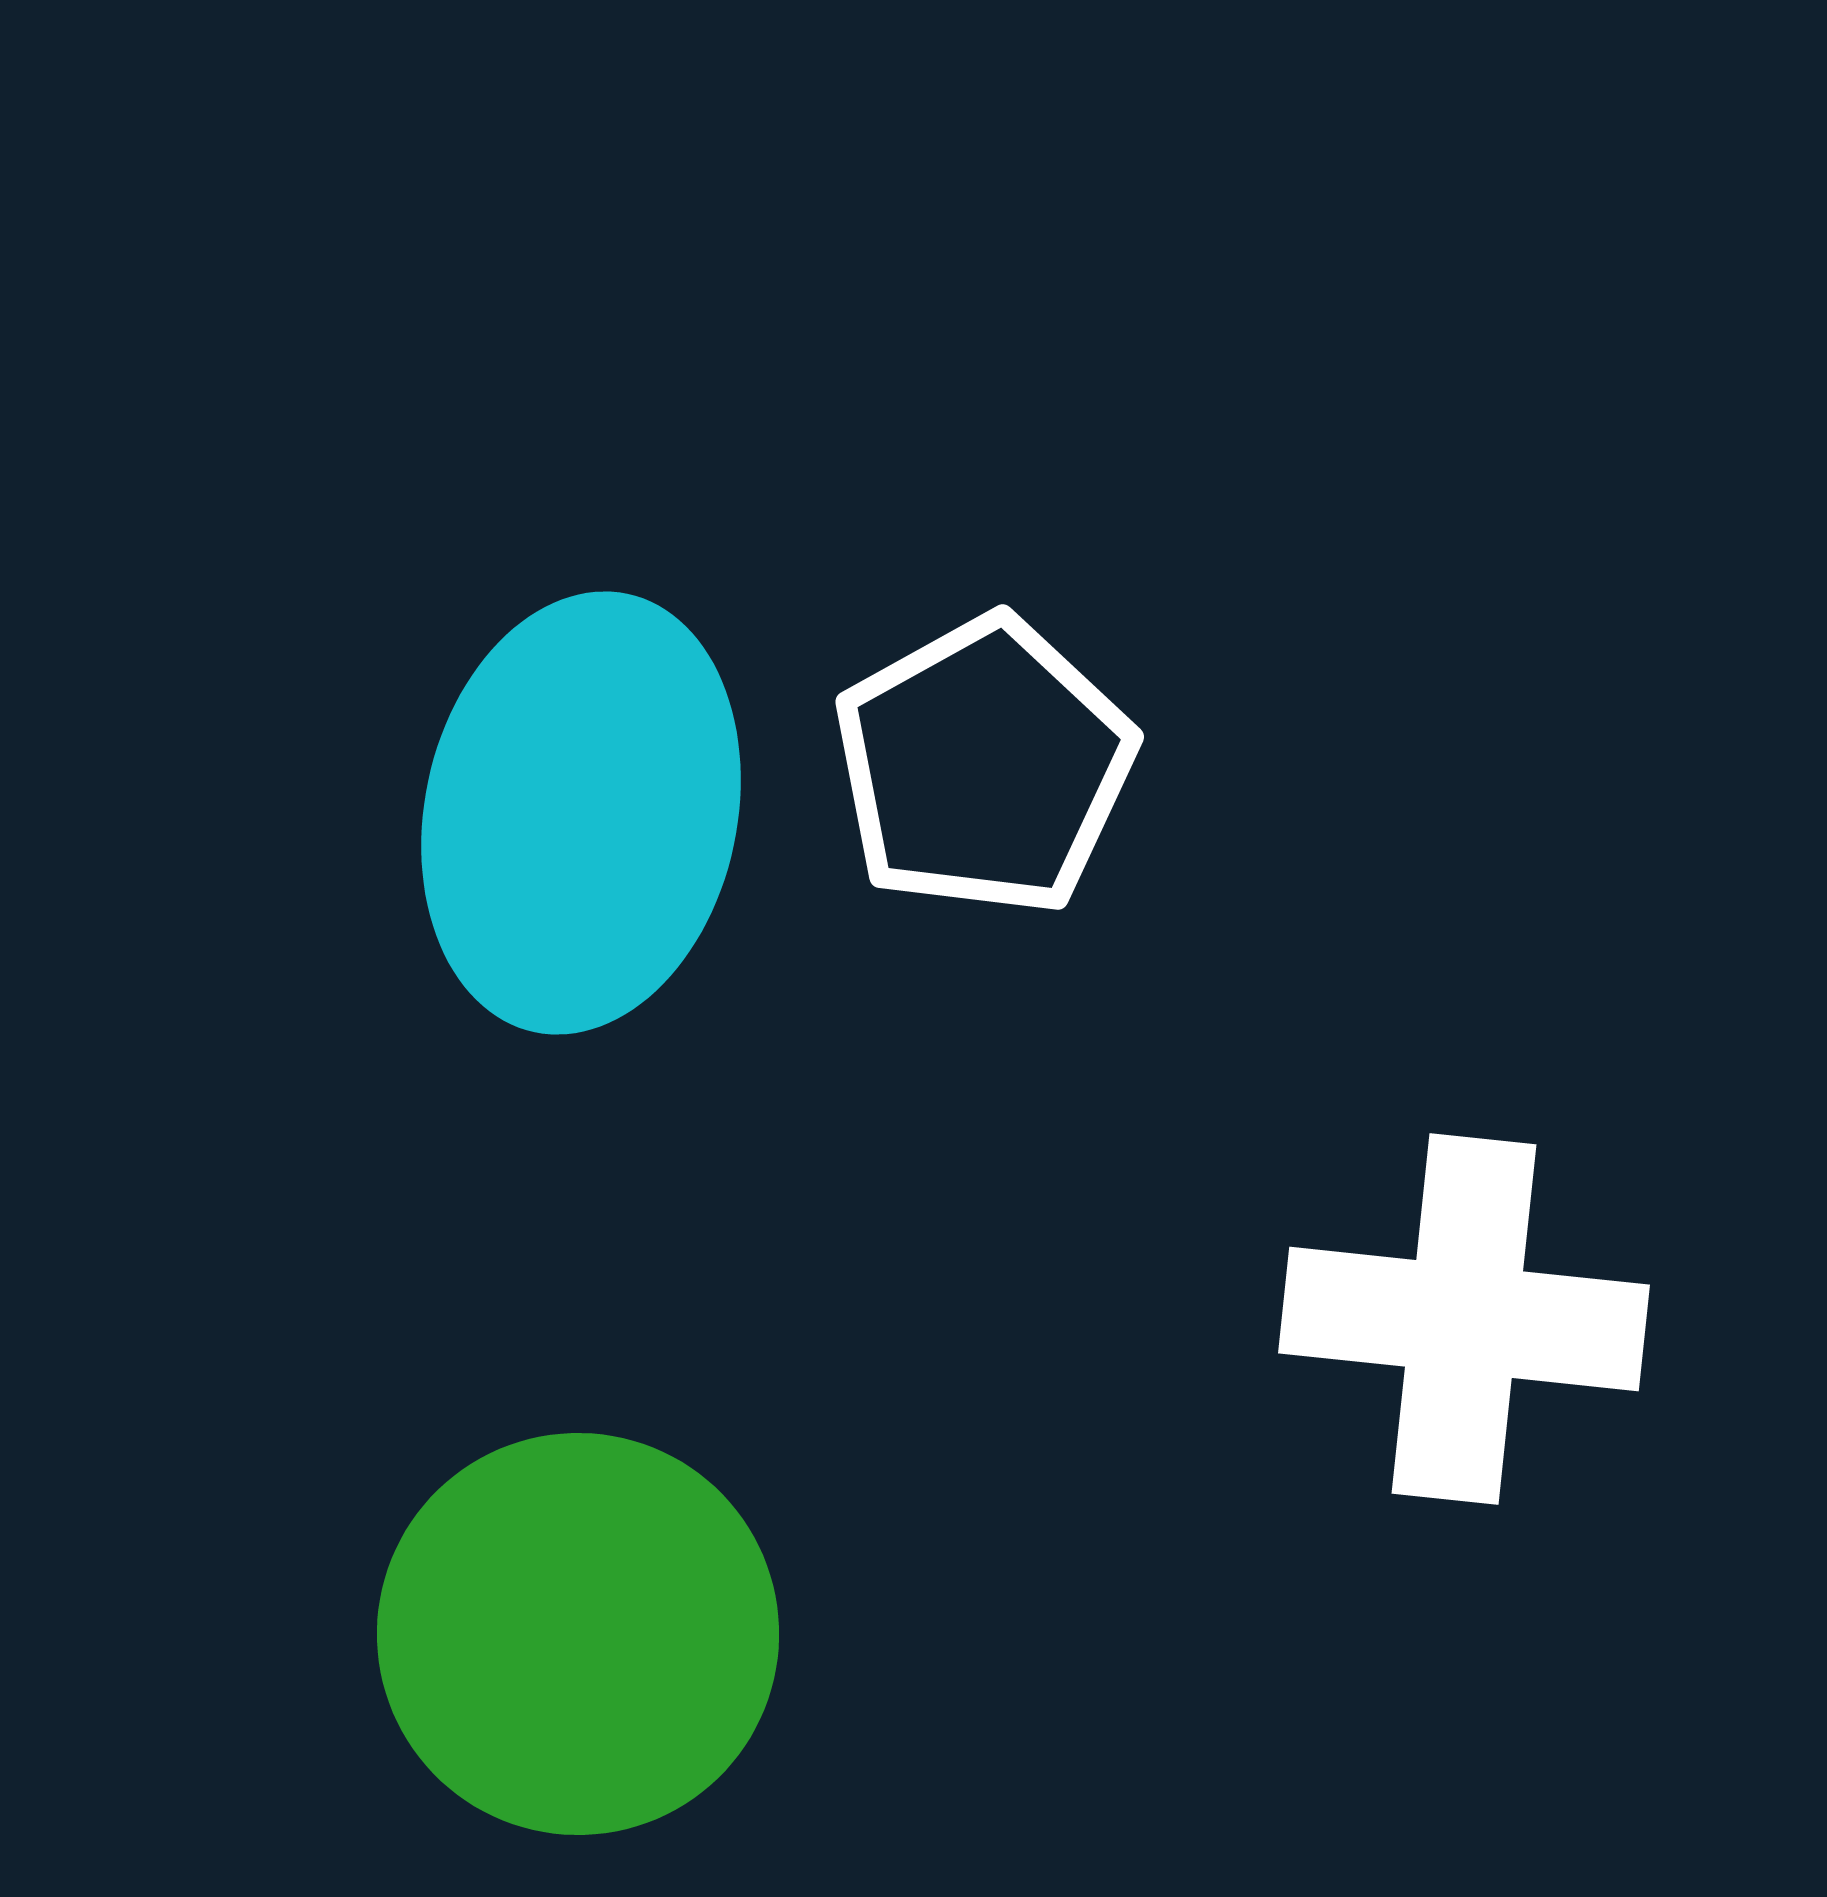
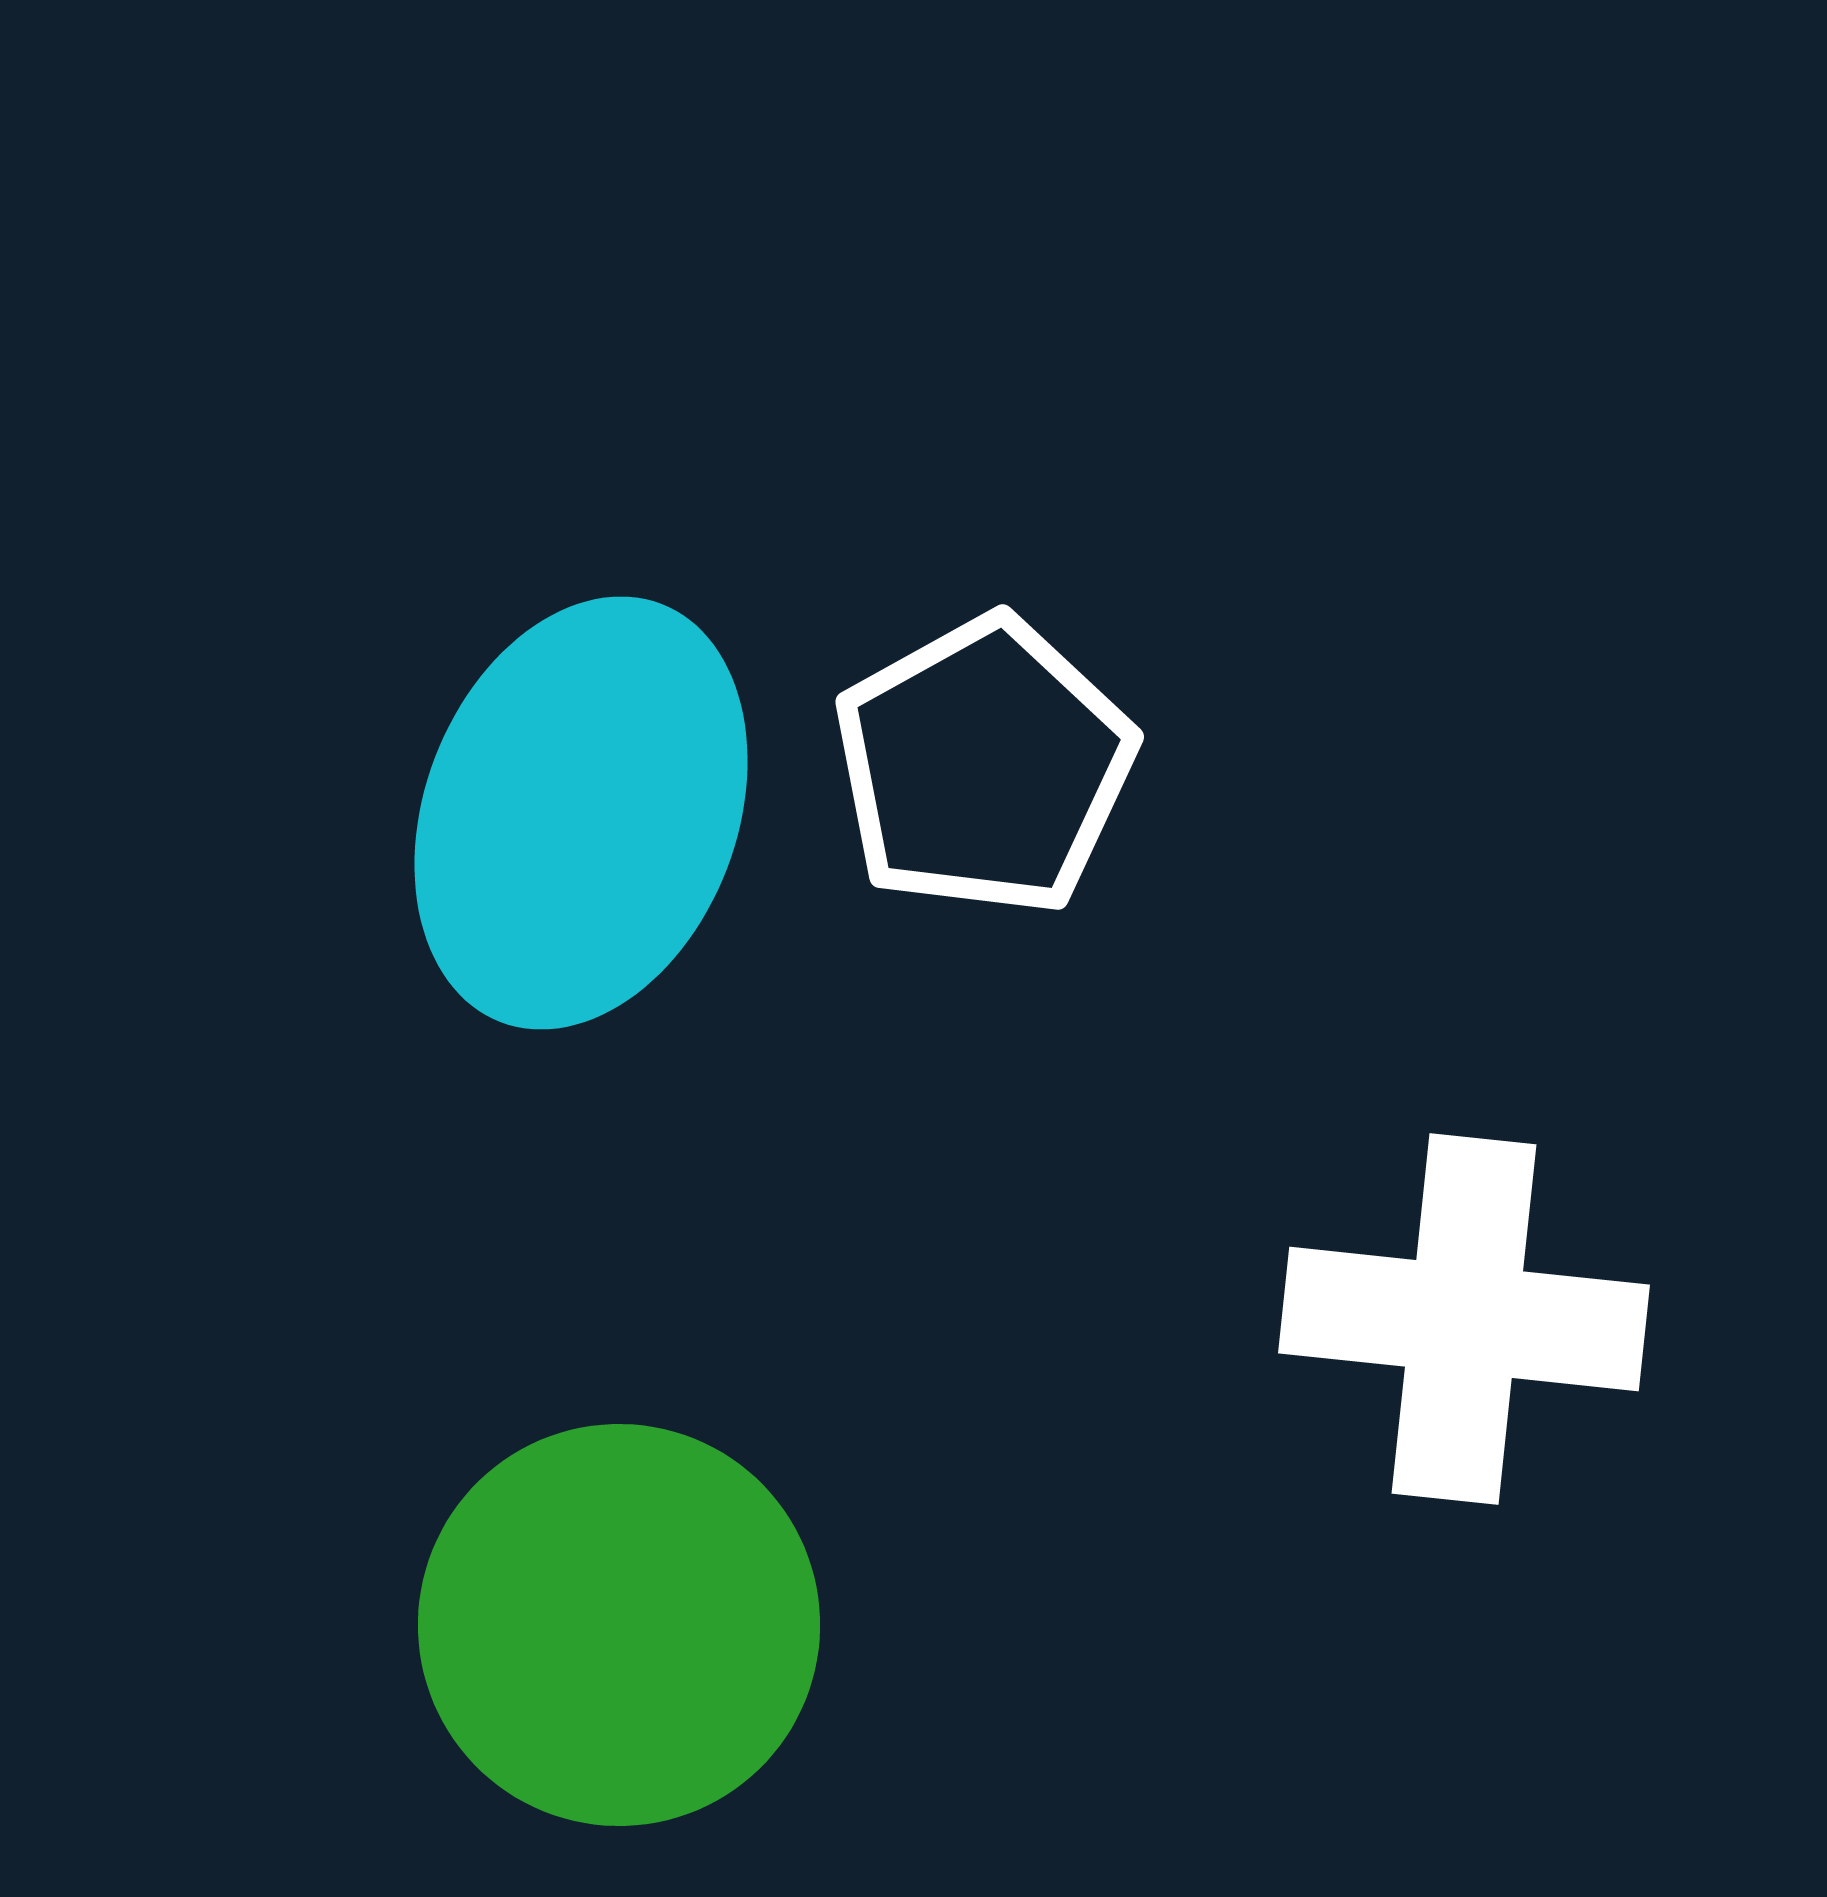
cyan ellipse: rotated 9 degrees clockwise
green circle: moved 41 px right, 9 px up
